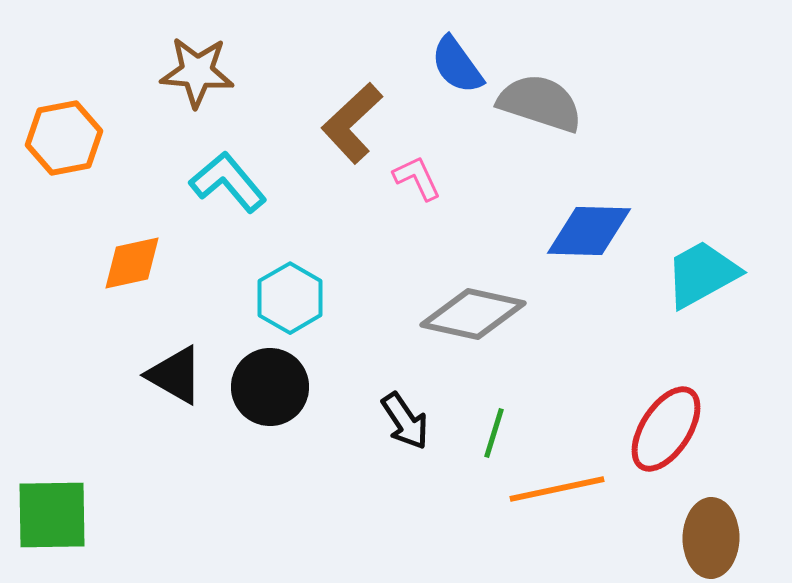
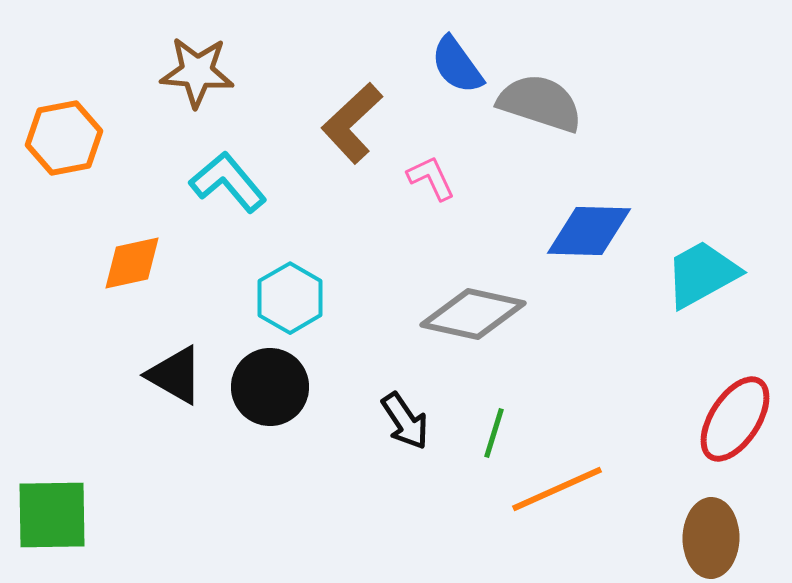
pink L-shape: moved 14 px right
red ellipse: moved 69 px right, 10 px up
orange line: rotated 12 degrees counterclockwise
